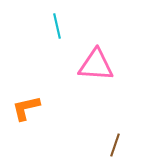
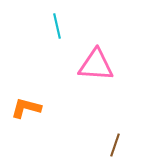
orange L-shape: rotated 28 degrees clockwise
